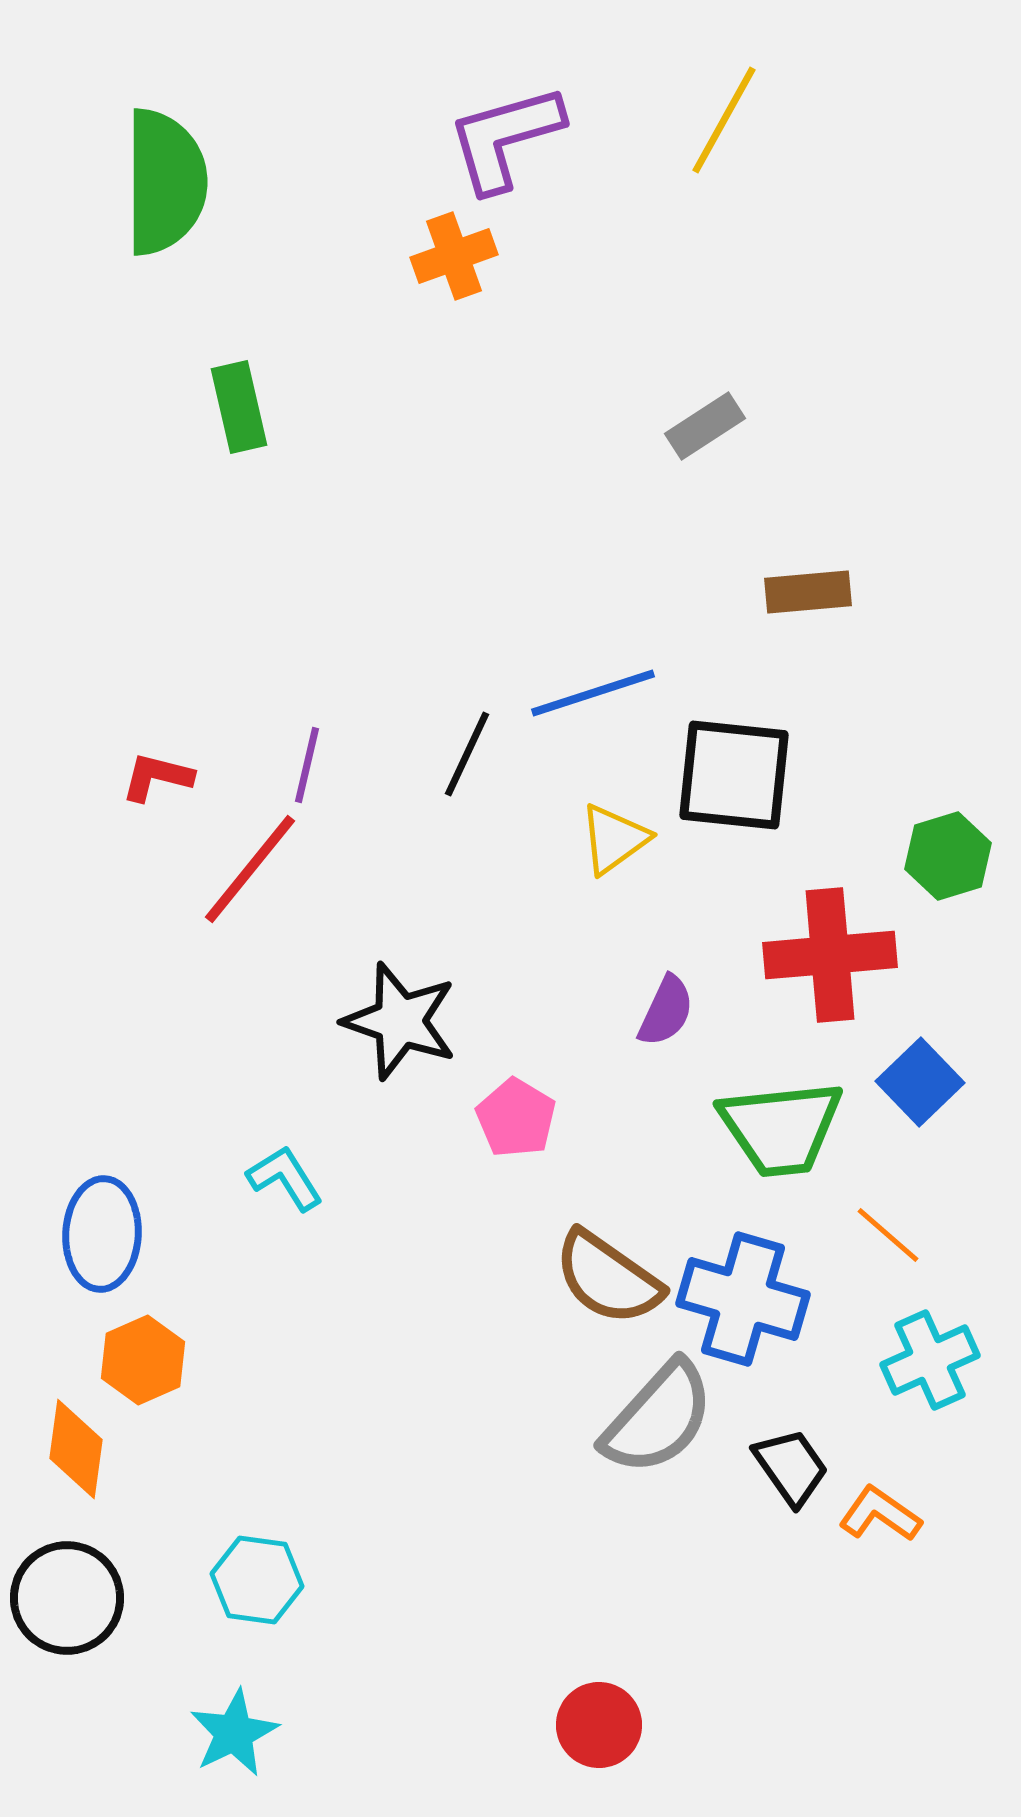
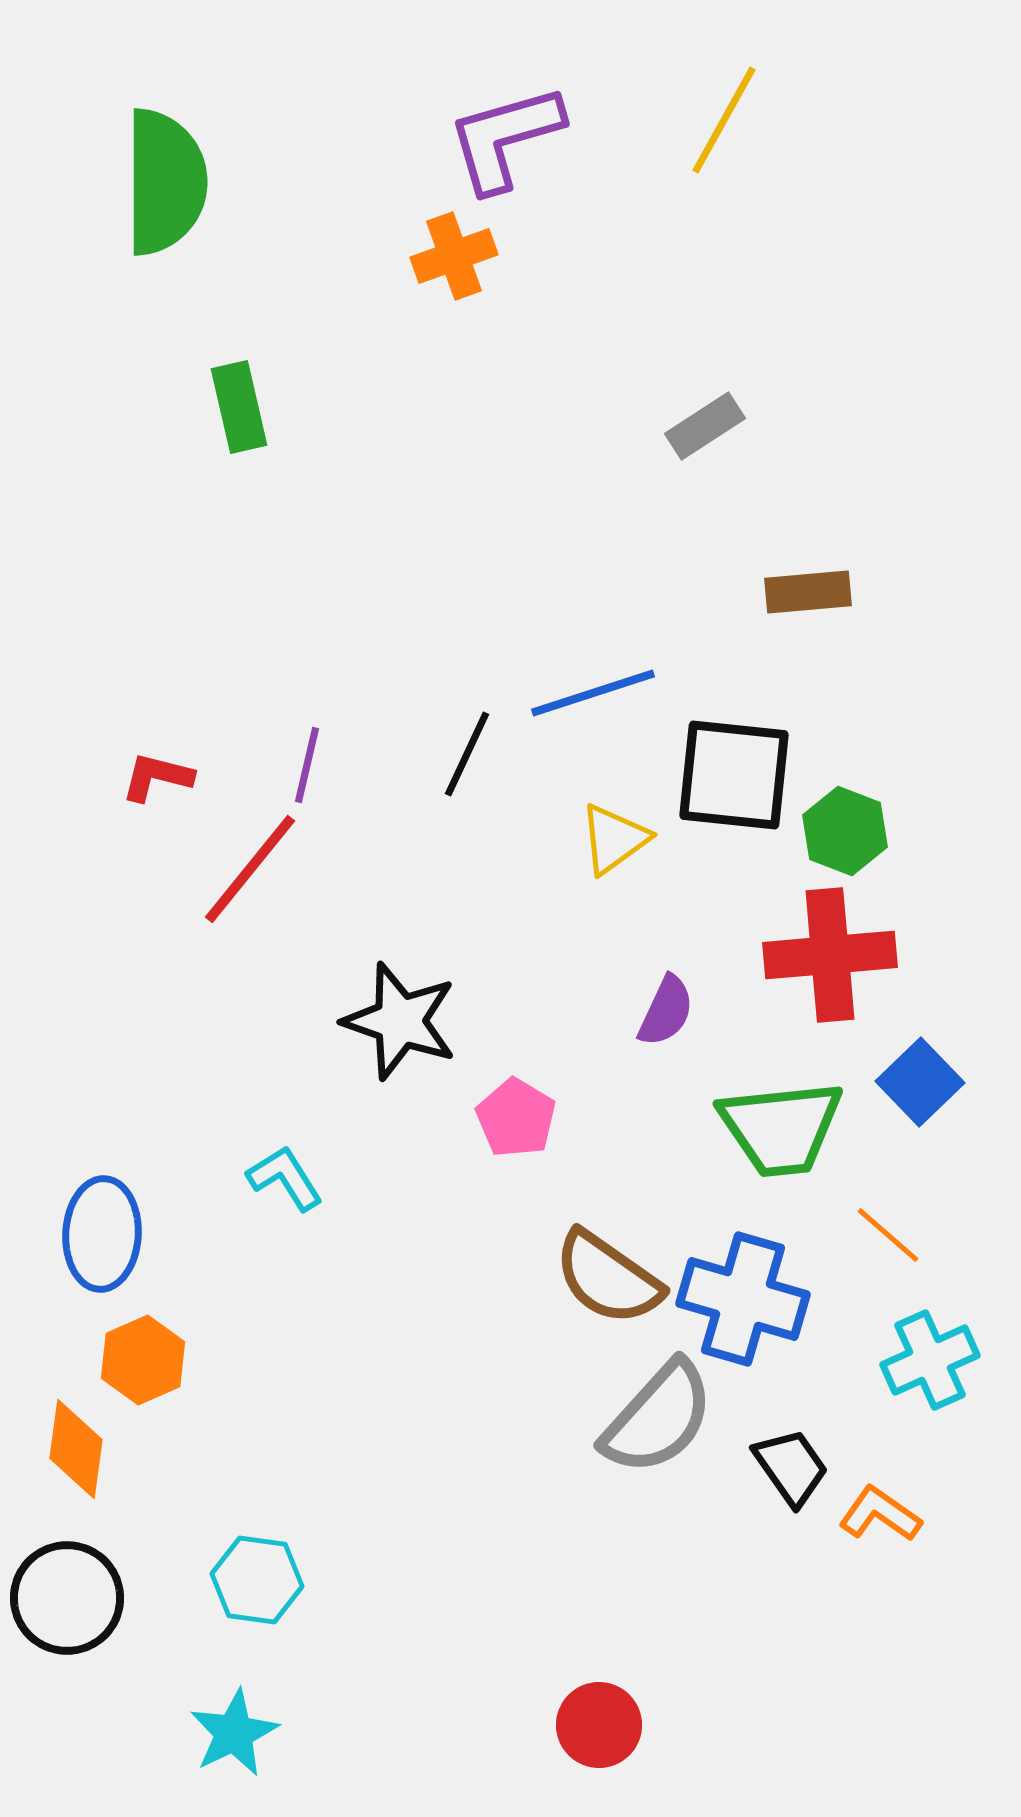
green hexagon: moved 103 px left, 25 px up; rotated 22 degrees counterclockwise
